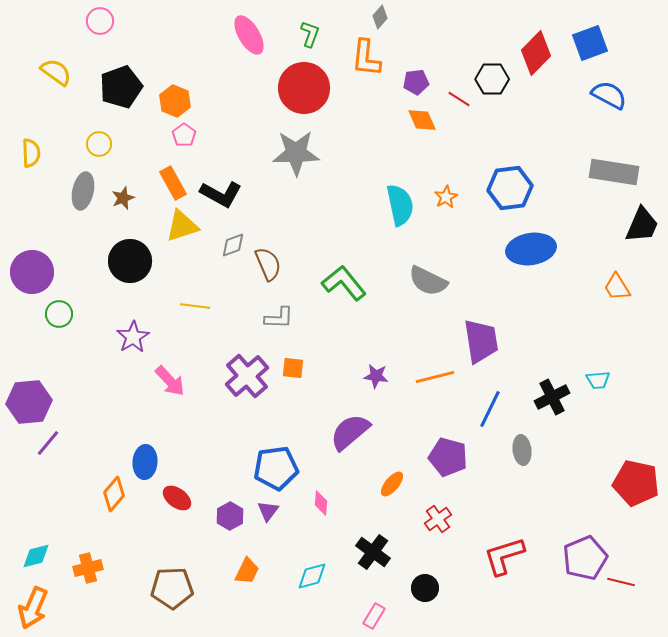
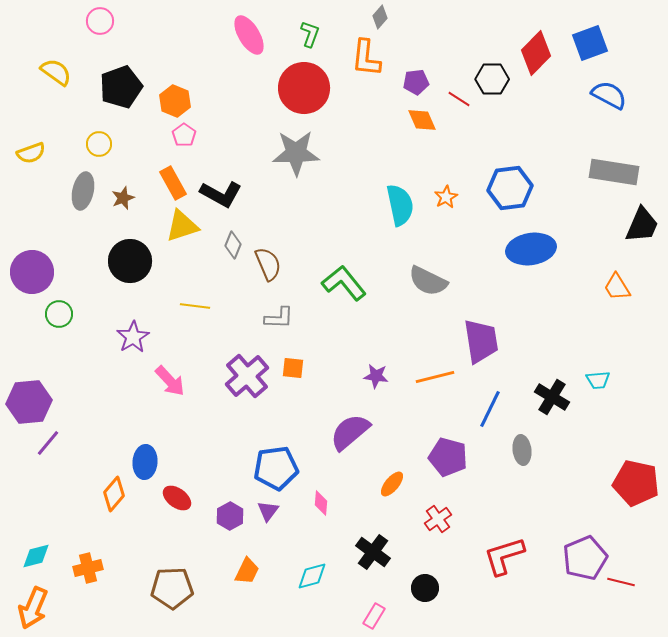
yellow semicircle at (31, 153): rotated 72 degrees clockwise
gray diamond at (233, 245): rotated 48 degrees counterclockwise
black cross at (552, 397): rotated 32 degrees counterclockwise
